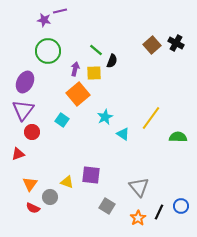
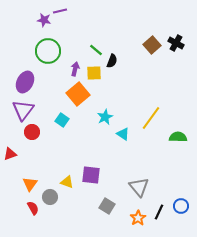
red triangle: moved 8 px left
red semicircle: rotated 144 degrees counterclockwise
